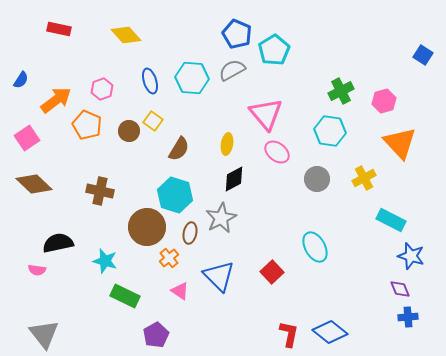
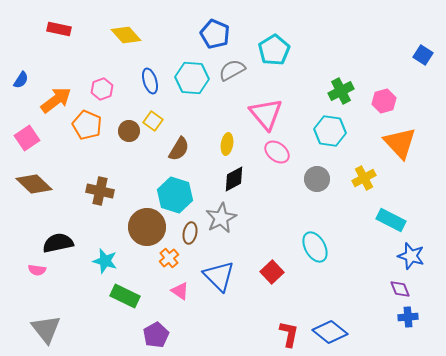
blue pentagon at (237, 34): moved 22 px left
gray triangle at (44, 334): moved 2 px right, 5 px up
